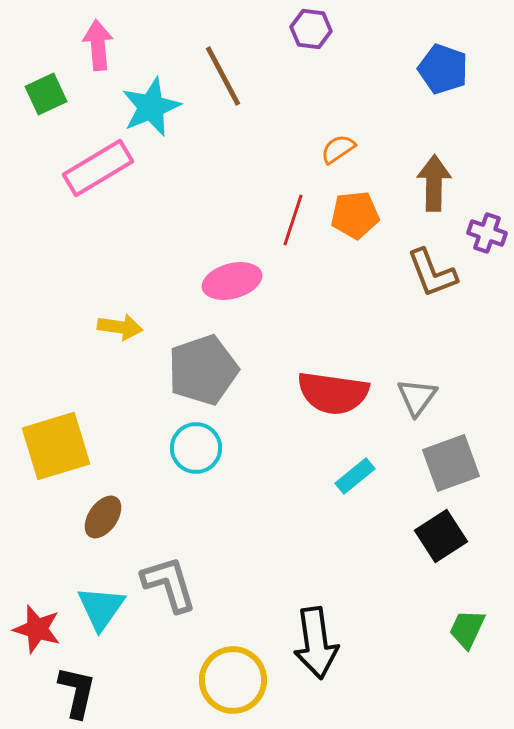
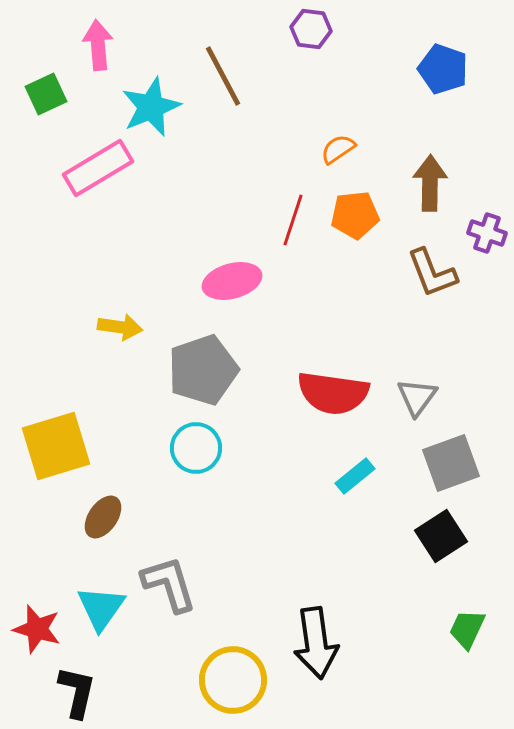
brown arrow: moved 4 px left
